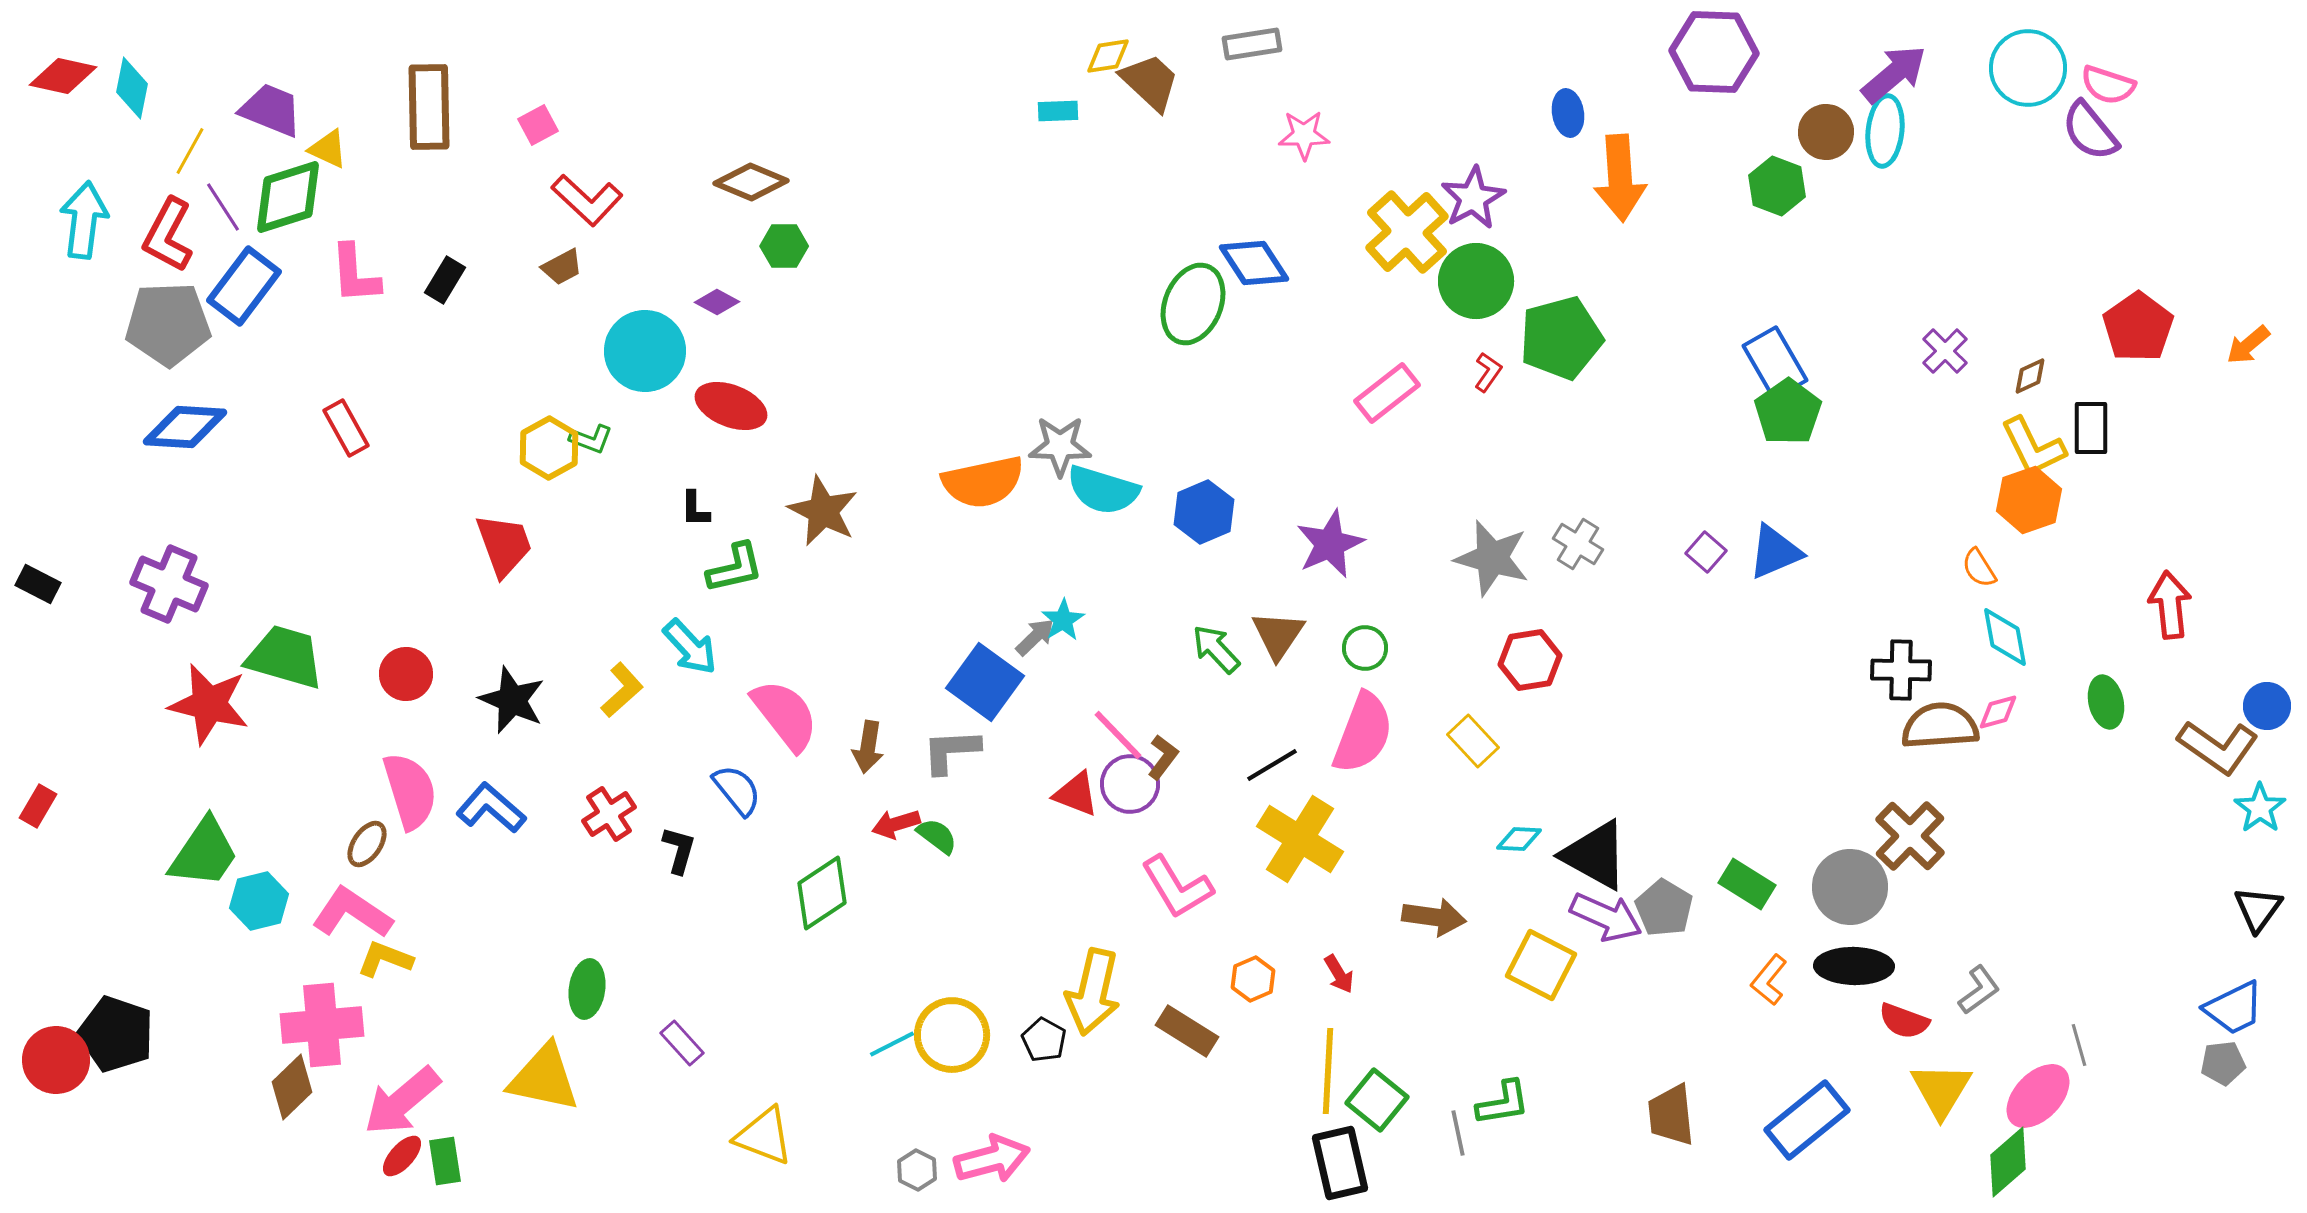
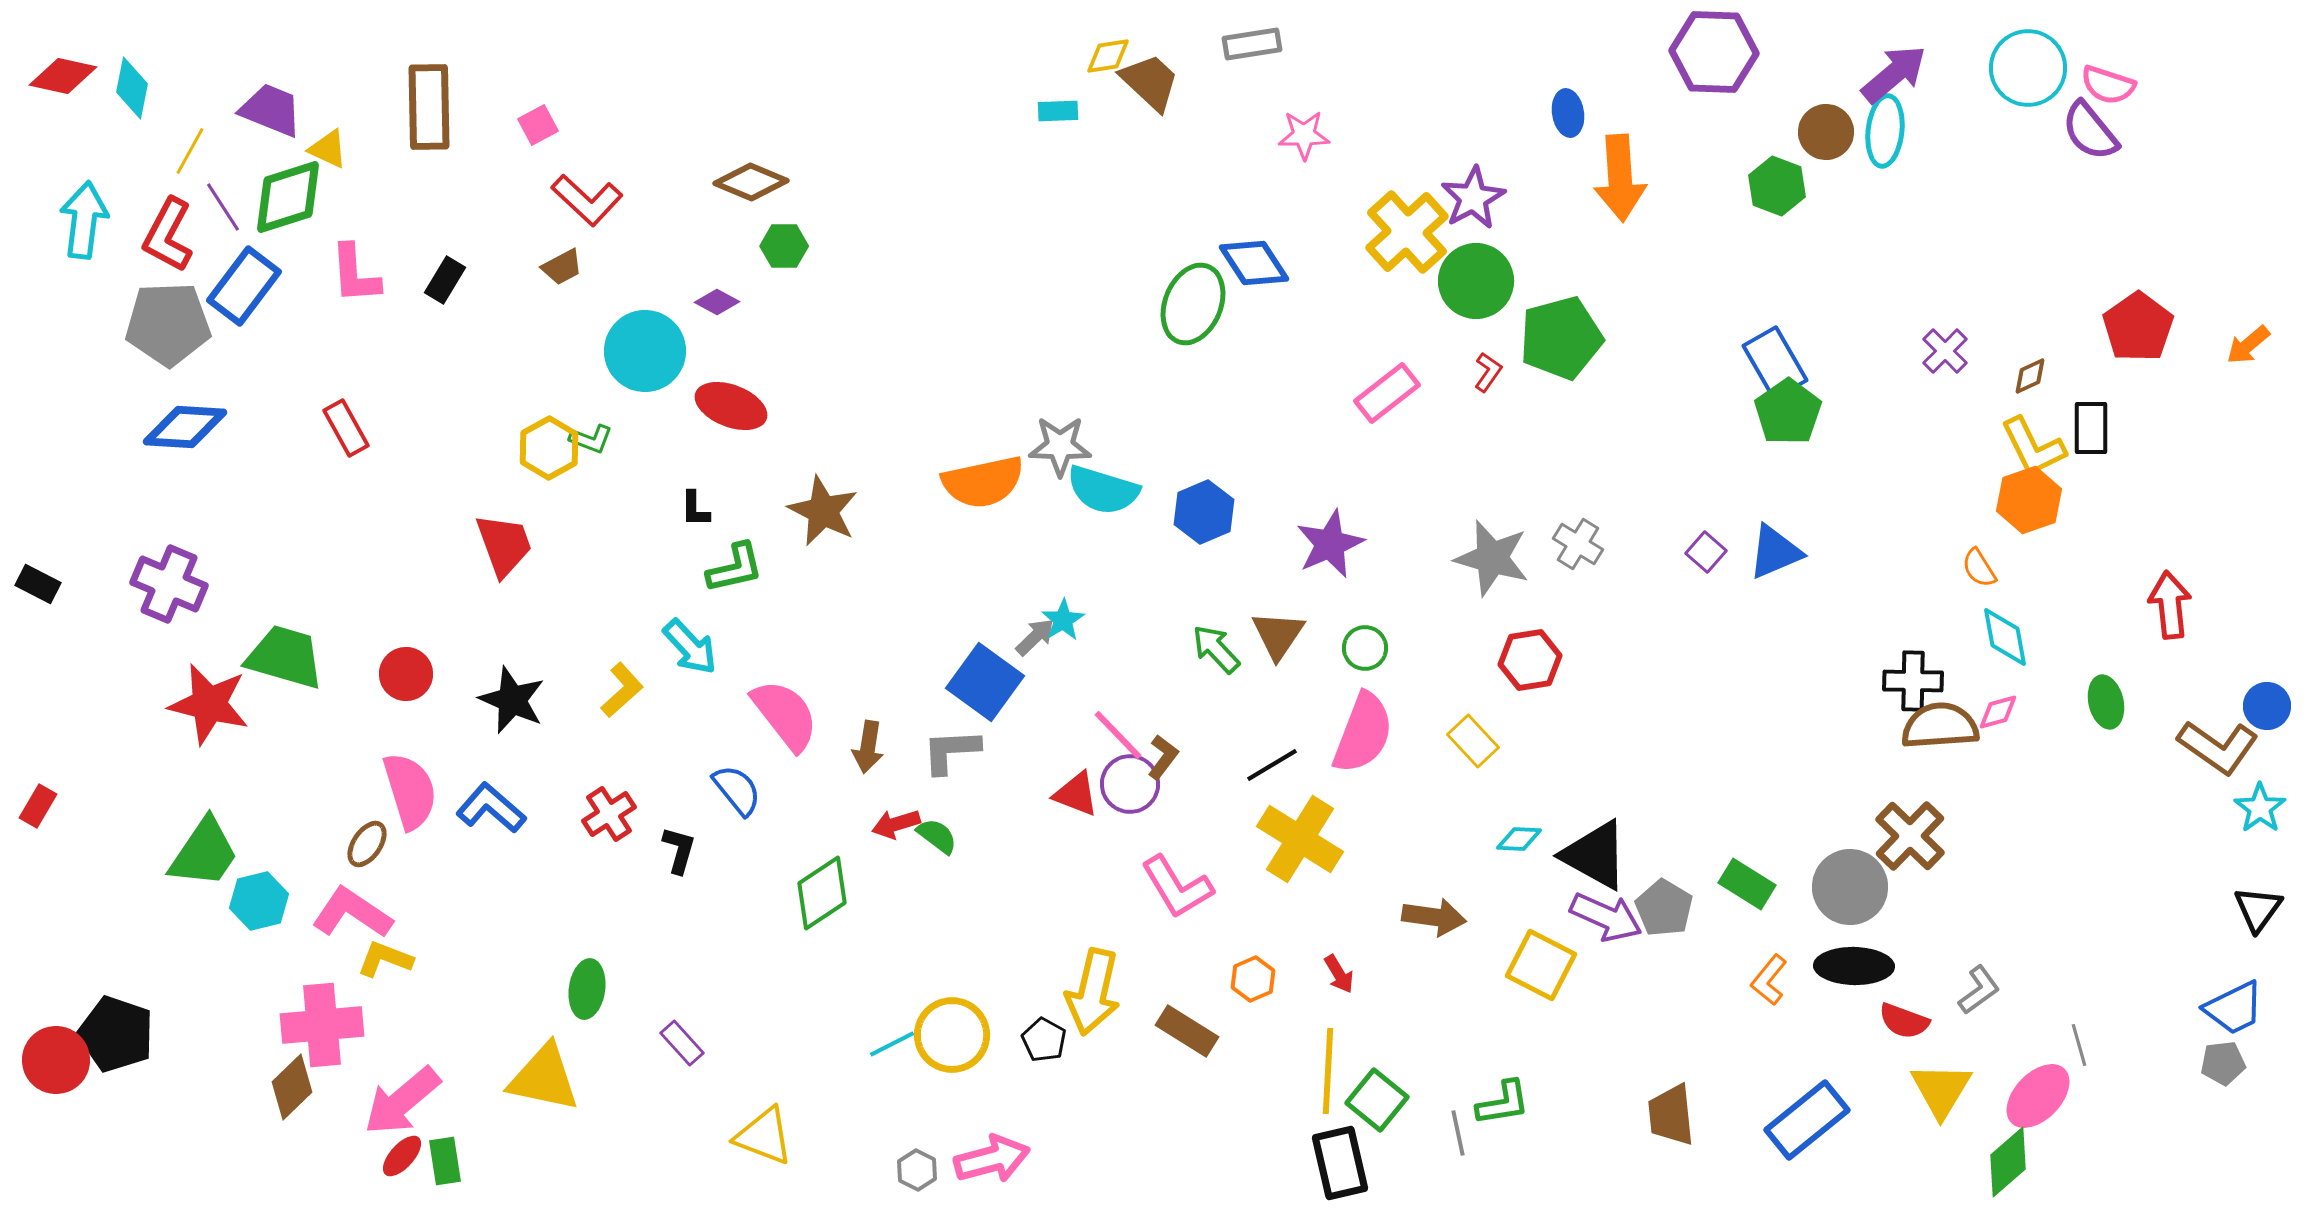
black cross at (1901, 670): moved 12 px right, 11 px down
